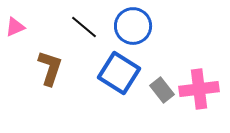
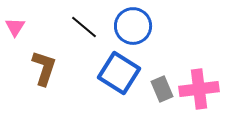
pink triangle: rotated 35 degrees counterclockwise
brown L-shape: moved 6 px left
gray rectangle: moved 1 px up; rotated 15 degrees clockwise
